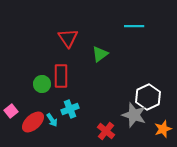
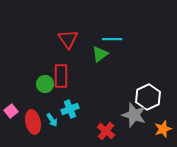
cyan line: moved 22 px left, 13 px down
red triangle: moved 1 px down
green circle: moved 3 px right
red ellipse: rotated 60 degrees counterclockwise
